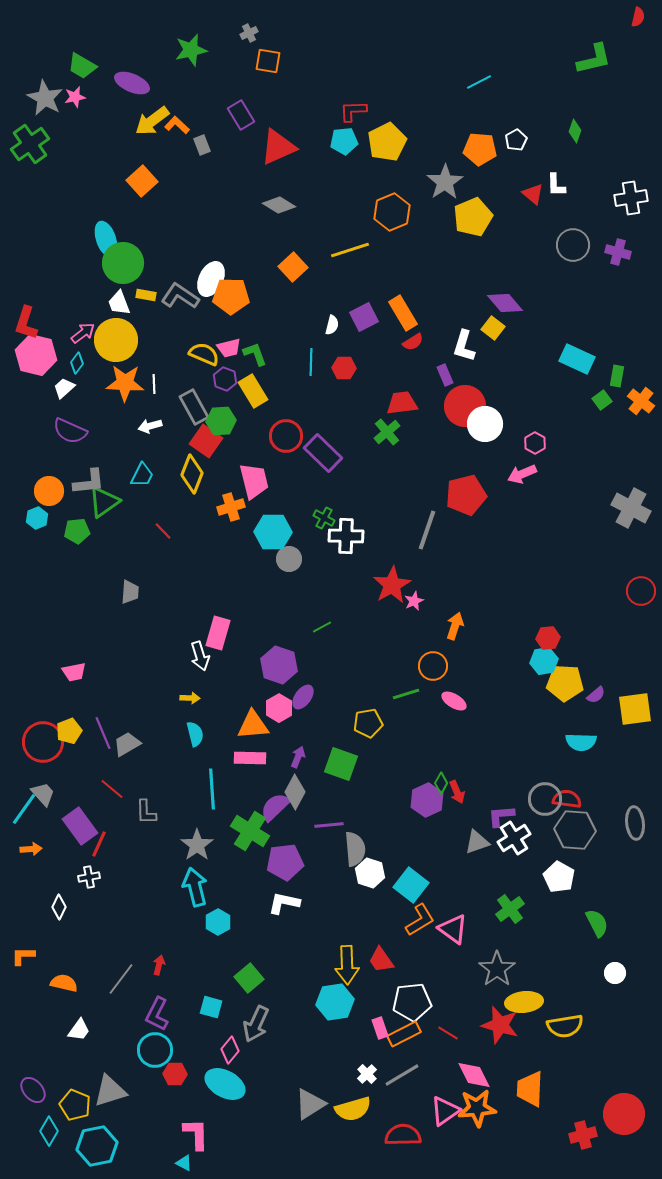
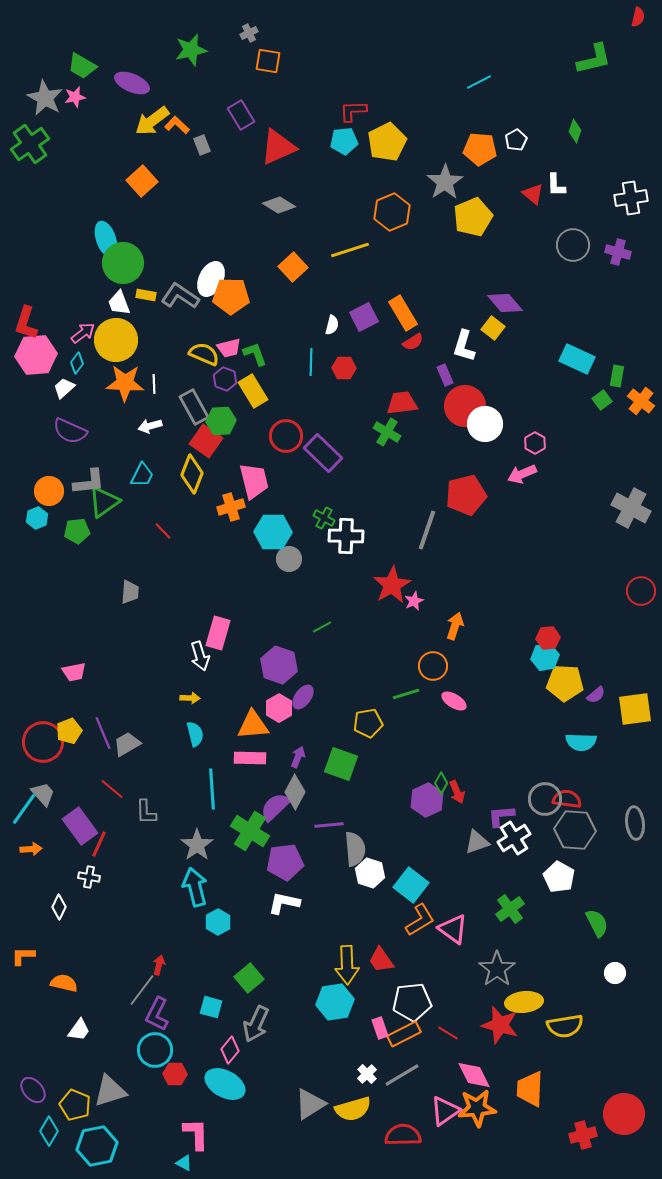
pink hexagon at (36, 355): rotated 18 degrees counterclockwise
green cross at (387, 432): rotated 20 degrees counterclockwise
cyan hexagon at (544, 661): moved 1 px right, 4 px up
white cross at (89, 877): rotated 20 degrees clockwise
gray line at (121, 979): moved 21 px right, 11 px down
